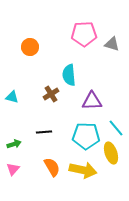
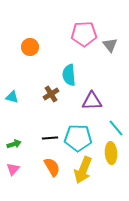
gray triangle: moved 2 px left, 1 px down; rotated 35 degrees clockwise
black line: moved 6 px right, 6 px down
cyan pentagon: moved 8 px left, 2 px down
yellow ellipse: rotated 15 degrees clockwise
yellow arrow: rotated 100 degrees clockwise
